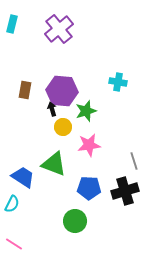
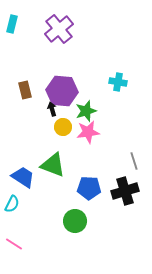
brown rectangle: rotated 24 degrees counterclockwise
pink star: moved 1 px left, 13 px up
green triangle: moved 1 px left, 1 px down
